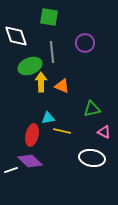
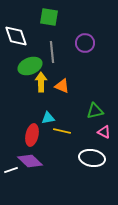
green triangle: moved 3 px right, 2 px down
